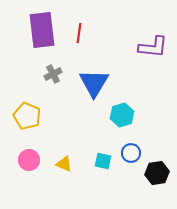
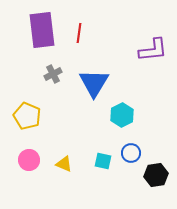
purple L-shape: moved 3 px down; rotated 12 degrees counterclockwise
cyan hexagon: rotated 10 degrees counterclockwise
black hexagon: moved 1 px left, 2 px down
